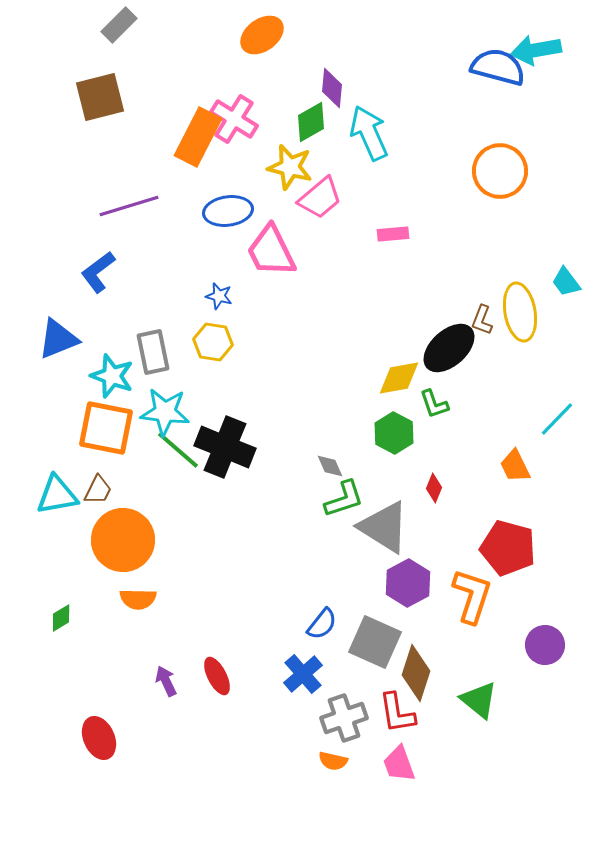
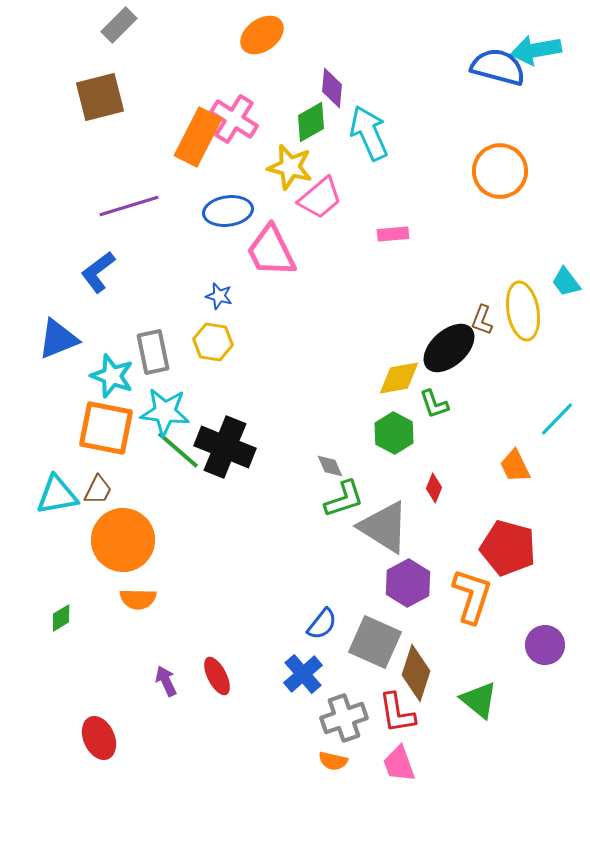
yellow ellipse at (520, 312): moved 3 px right, 1 px up
